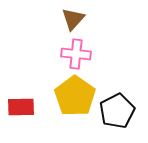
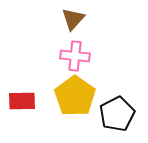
pink cross: moved 1 px left, 2 px down
red rectangle: moved 1 px right, 6 px up
black pentagon: moved 3 px down
